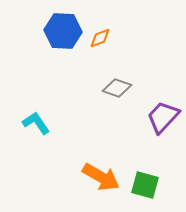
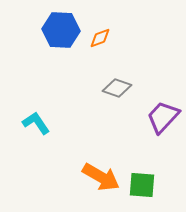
blue hexagon: moved 2 px left, 1 px up
green square: moved 3 px left; rotated 12 degrees counterclockwise
